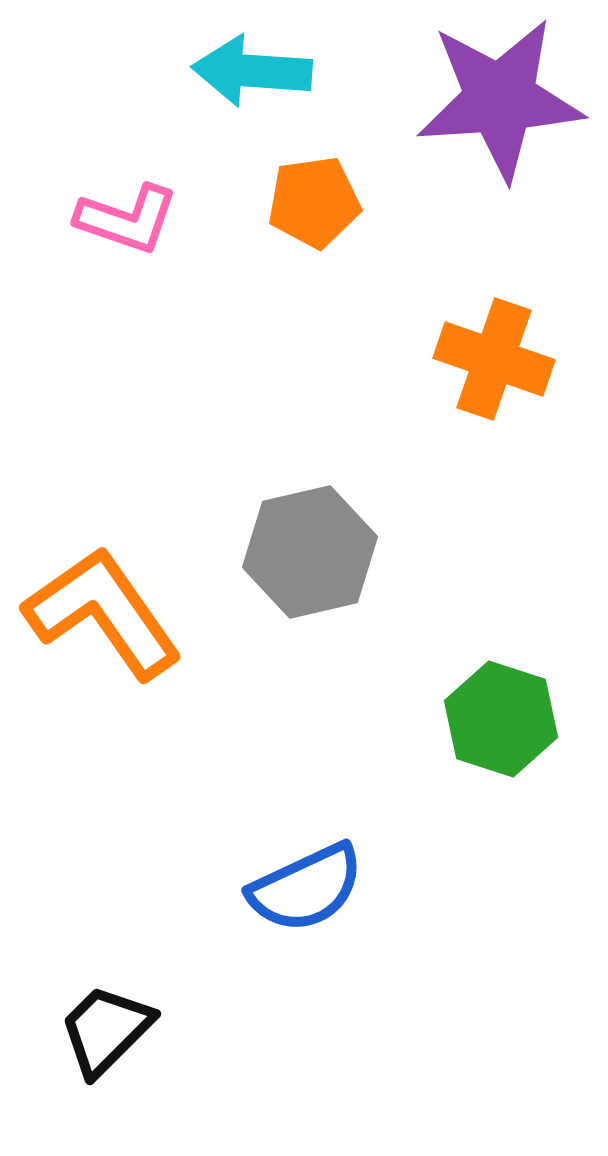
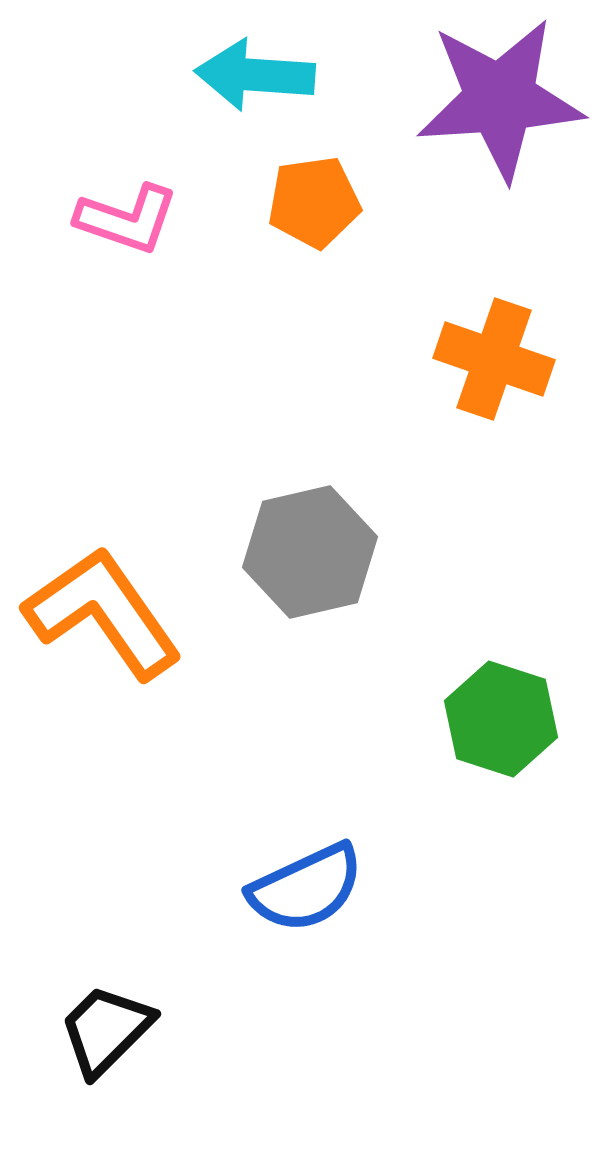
cyan arrow: moved 3 px right, 4 px down
